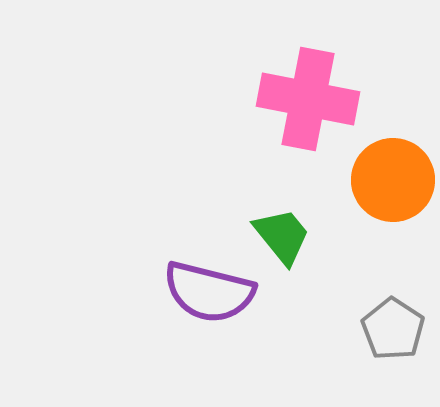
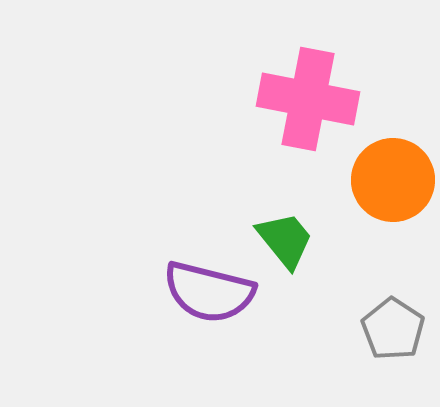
green trapezoid: moved 3 px right, 4 px down
